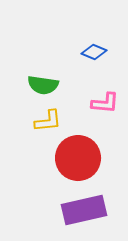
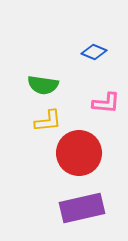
pink L-shape: moved 1 px right
red circle: moved 1 px right, 5 px up
purple rectangle: moved 2 px left, 2 px up
